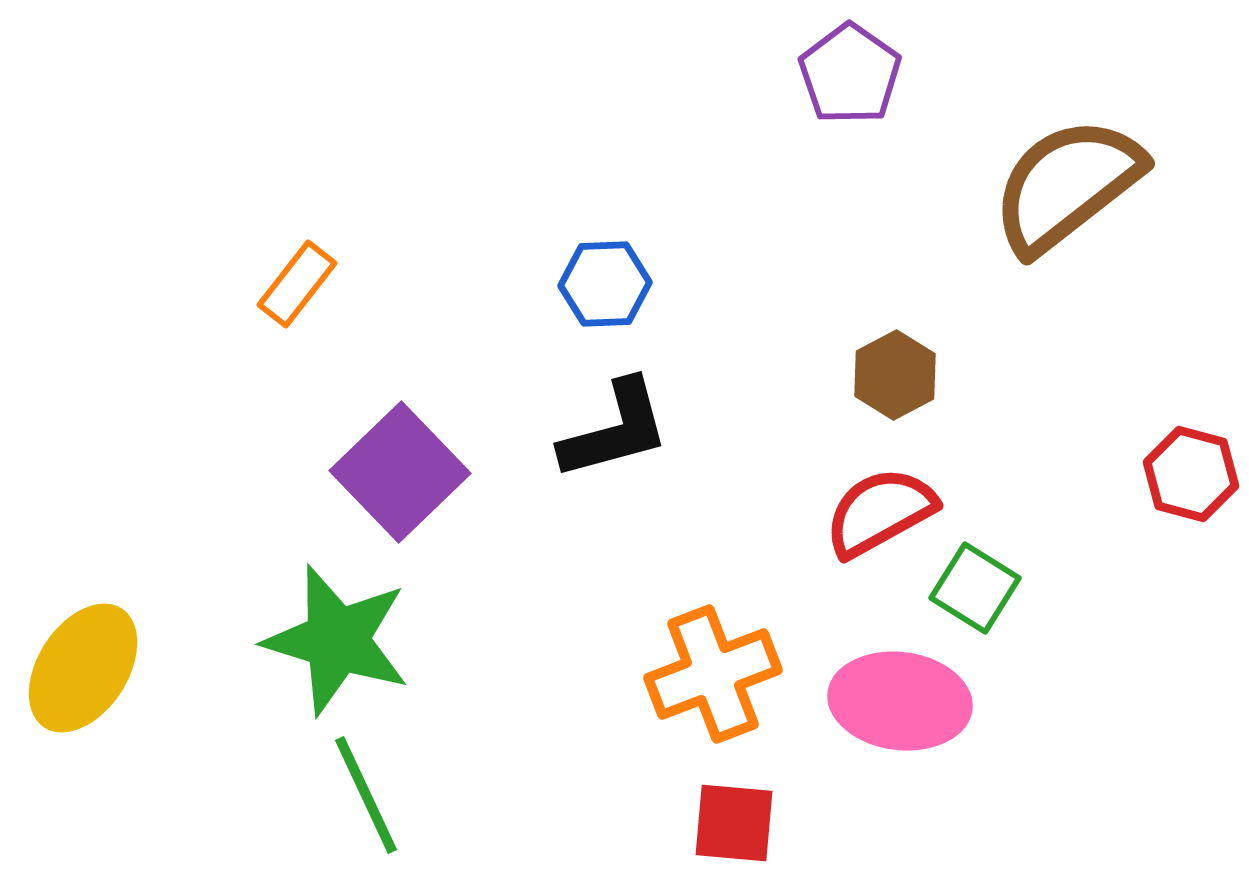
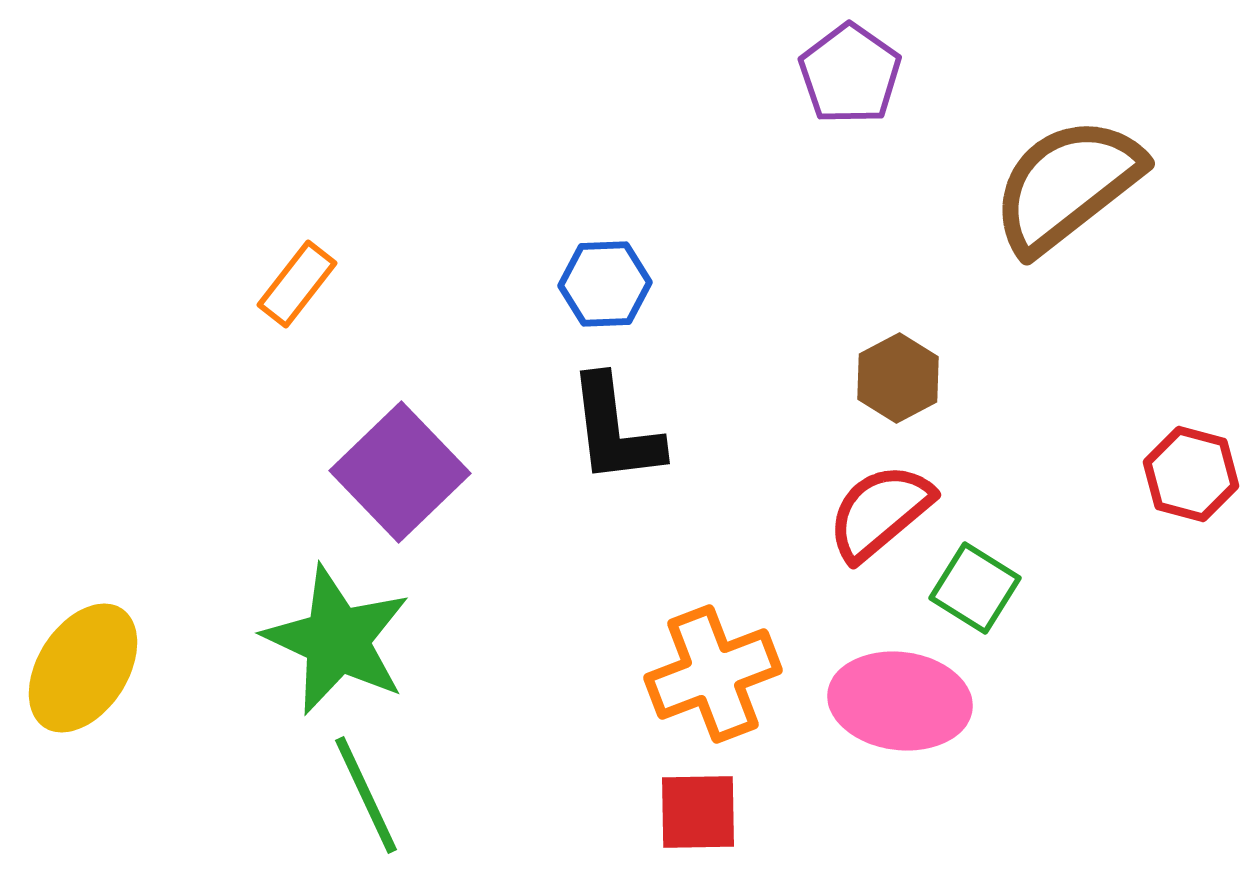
brown hexagon: moved 3 px right, 3 px down
black L-shape: rotated 98 degrees clockwise
red semicircle: rotated 11 degrees counterclockwise
green star: rotated 8 degrees clockwise
red square: moved 36 px left, 11 px up; rotated 6 degrees counterclockwise
